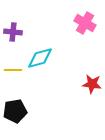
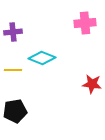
pink cross: rotated 35 degrees counterclockwise
purple cross: rotated 12 degrees counterclockwise
cyan diamond: moved 2 px right; rotated 36 degrees clockwise
